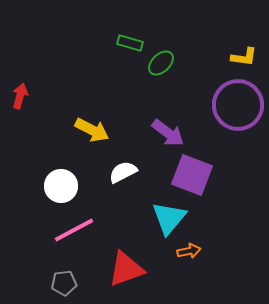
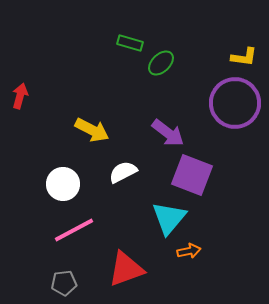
purple circle: moved 3 px left, 2 px up
white circle: moved 2 px right, 2 px up
